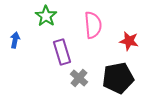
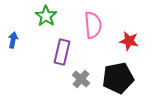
blue arrow: moved 2 px left
purple rectangle: rotated 30 degrees clockwise
gray cross: moved 2 px right, 1 px down
